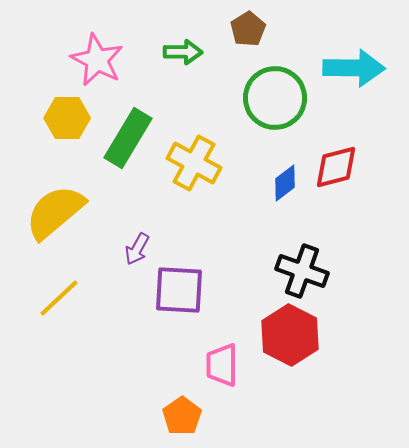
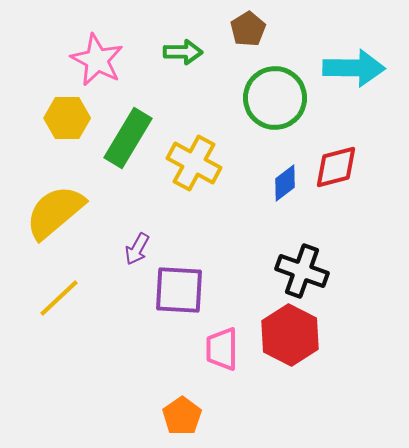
pink trapezoid: moved 16 px up
